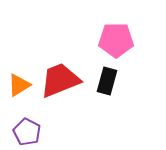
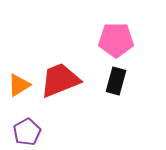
black rectangle: moved 9 px right
purple pentagon: rotated 16 degrees clockwise
